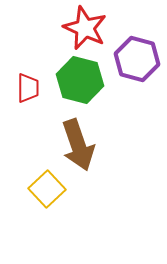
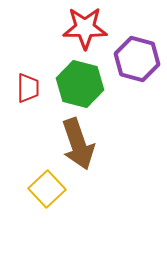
red star: rotated 24 degrees counterclockwise
green hexagon: moved 4 px down
brown arrow: moved 1 px up
